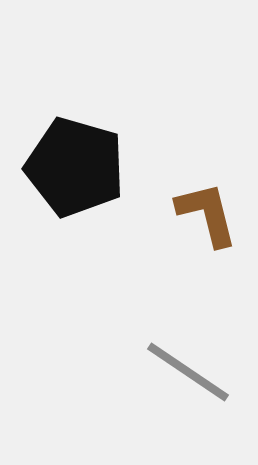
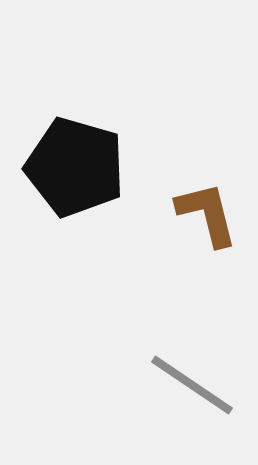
gray line: moved 4 px right, 13 px down
